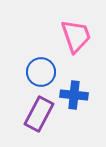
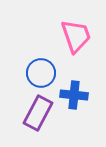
blue circle: moved 1 px down
purple rectangle: moved 1 px left, 1 px up
